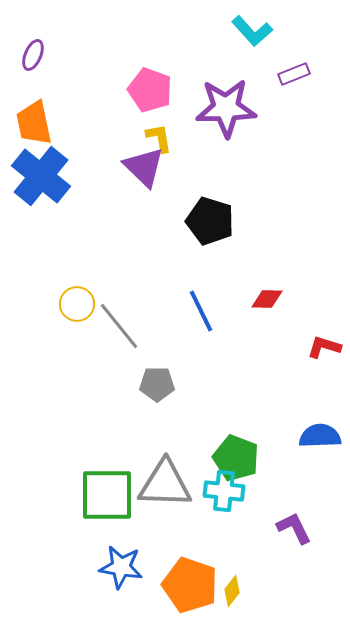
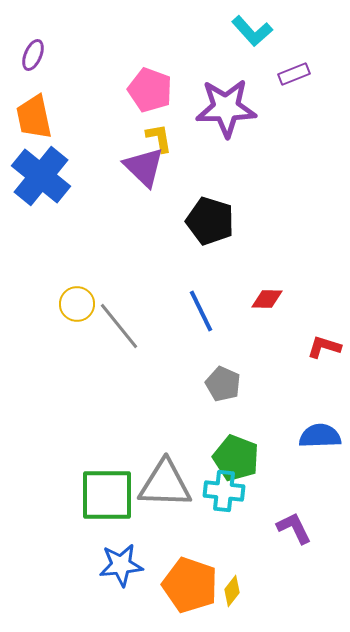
orange trapezoid: moved 6 px up
gray pentagon: moved 66 px right; rotated 24 degrees clockwise
blue star: moved 2 px up; rotated 15 degrees counterclockwise
